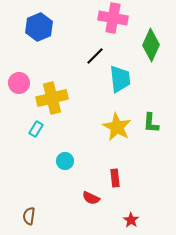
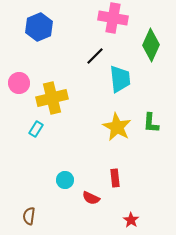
cyan circle: moved 19 px down
